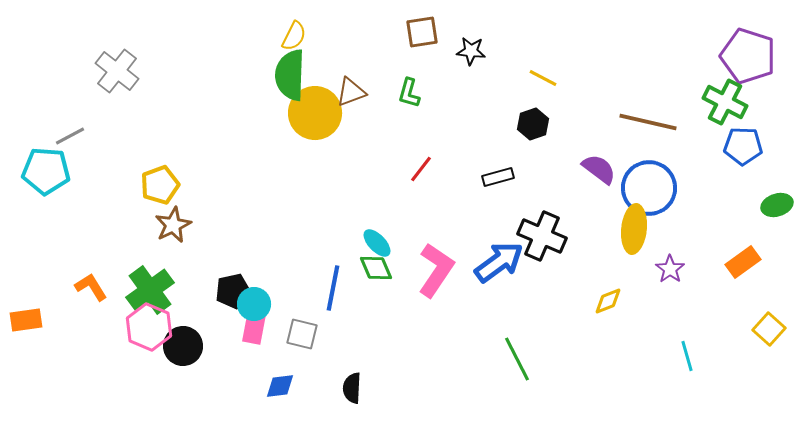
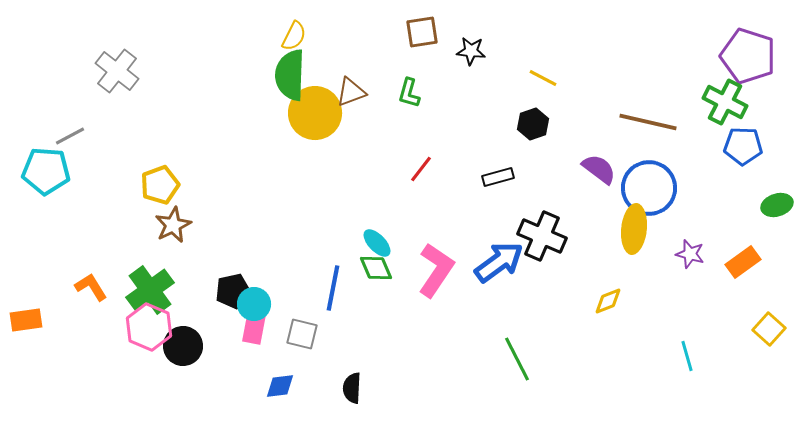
purple star at (670, 269): moved 20 px right, 15 px up; rotated 20 degrees counterclockwise
